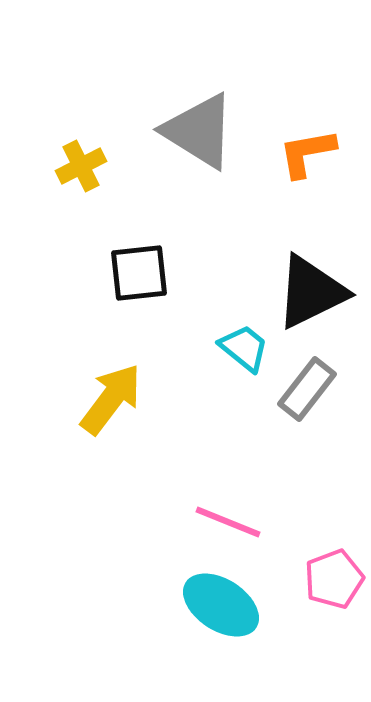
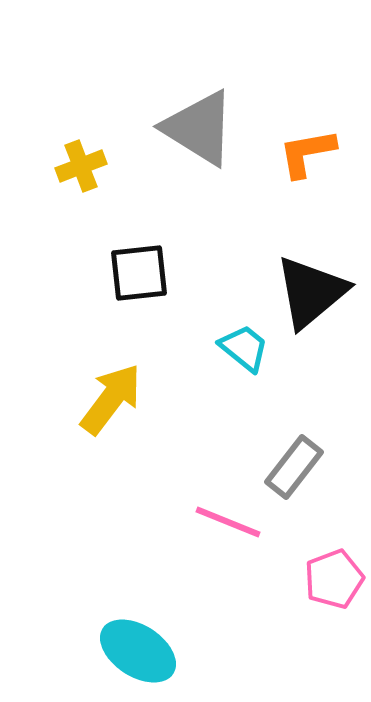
gray triangle: moved 3 px up
yellow cross: rotated 6 degrees clockwise
black triangle: rotated 14 degrees counterclockwise
gray rectangle: moved 13 px left, 78 px down
cyan ellipse: moved 83 px left, 46 px down
